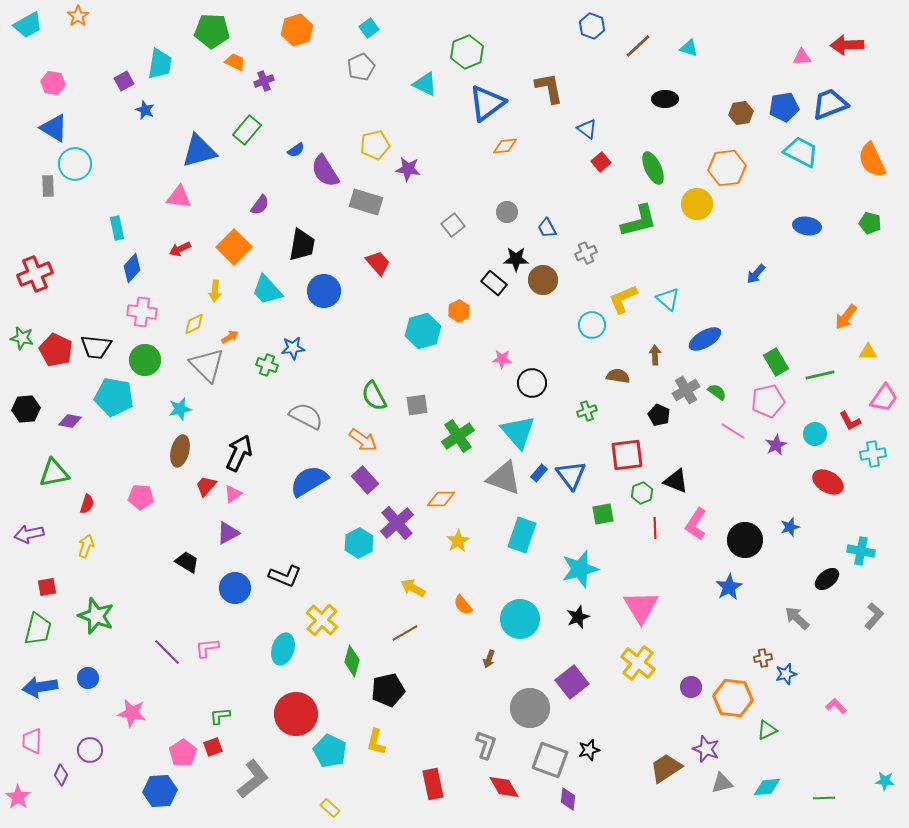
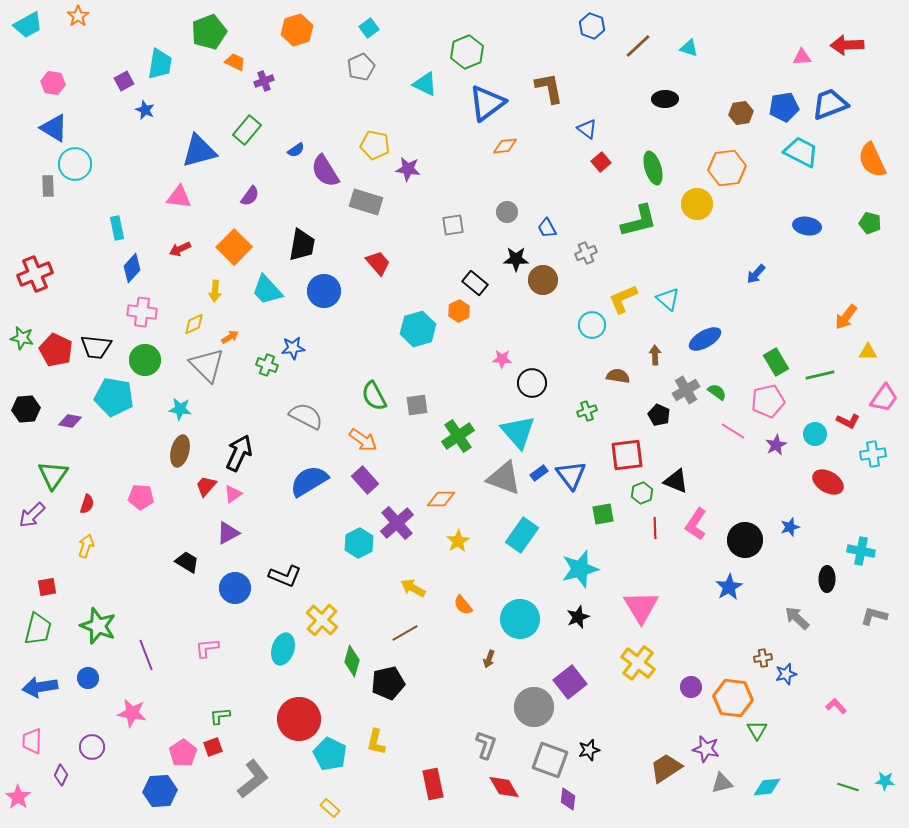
green pentagon at (212, 31): moved 3 px left, 1 px down; rotated 24 degrees counterclockwise
yellow pentagon at (375, 145): rotated 24 degrees clockwise
green ellipse at (653, 168): rotated 8 degrees clockwise
purple semicircle at (260, 205): moved 10 px left, 9 px up
gray square at (453, 225): rotated 30 degrees clockwise
black rectangle at (494, 283): moved 19 px left
cyan hexagon at (423, 331): moved 5 px left, 2 px up
cyan star at (180, 409): rotated 20 degrees clockwise
red L-shape at (850, 421): moved 2 px left; rotated 35 degrees counterclockwise
green triangle at (54, 473): moved 1 px left, 2 px down; rotated 44 degrees counterclockwise
blue rectangle at (539, 473): rotated 12 degrees clockwise
purple arrow at (29, 534): moved 3 px right, 19 px up; rotated 32 degrees counterclockwise
cyan rectangle at (522, 535): rotated 16 degrees clockwise
black ellipse at (827, 579): rotated 50 degrees counterclockwise
green star at (96, 616): moved 2 px right, 10 px down
gray L-shape at (874, 616): rotated 116 degrees counterclockwise
purple line at (167, 652): moved 21 px left, 3 px down; rotated 24 degrees clockwise
purple square at (572, 682): moved 2 px left
black pentagon at (388, 690): moved 7 px up
gray circle at (530, 708): moved 4 px right, 1 px up
red circle at (296, 714): moved 3 px right, 5 px down
green triangle at (767, 730): moved 10 px left; rotated 35 degrees counterclockwise
purple star at (706, 749): rotated 8 degrees counterclockwise
purple circle at (90, 750): moved 2 px right, 3 px up
cyan pentagon at (330, 751): moved 3 px down
green line at (824, 798): moved 24 px right, 11 px up; rotated 20 degrees clockwise
